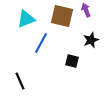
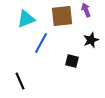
brown square: rotated 20 degrees counterclockwise
